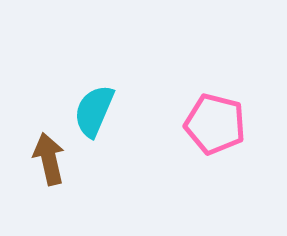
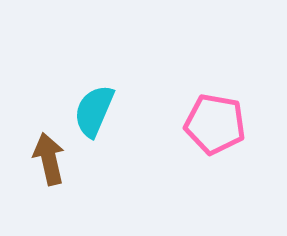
pink pentagon: rotated 4 degrees counterclockwise
